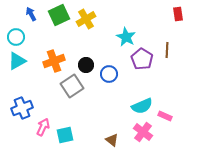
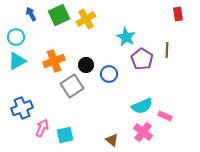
pink arrow: moved 1 px left, 1 px down
